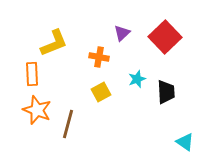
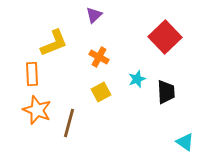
purple triangle: moved 28 px left, 18 px up
orange cross: rotated 18 degrees clockwise
brown line: moved 1 px right, 1 px up
